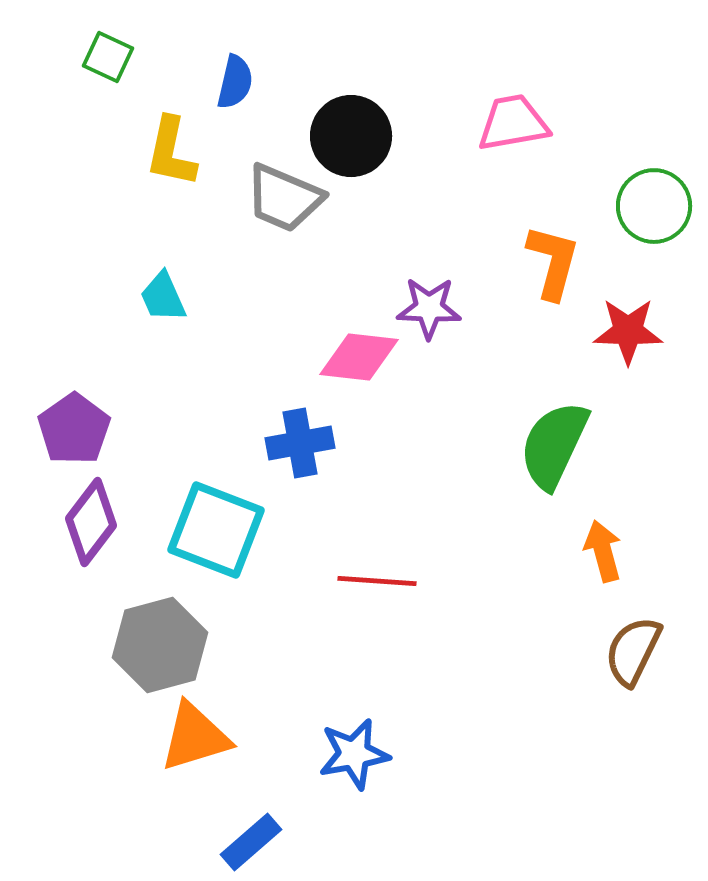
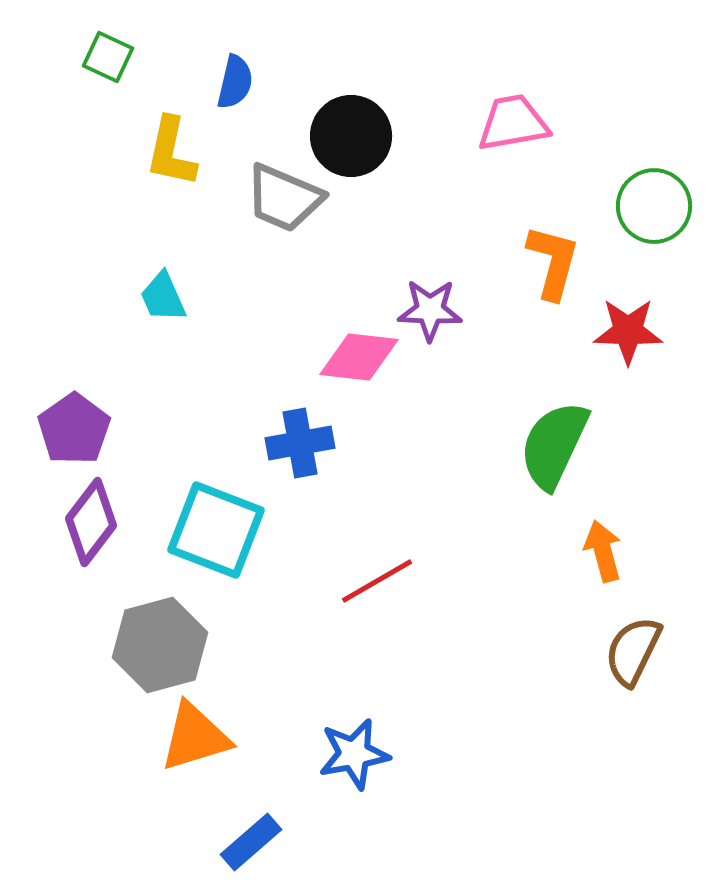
purple star: moved 1 px right, 2 px down
red line: rotated 34 degrees counterclockwise
